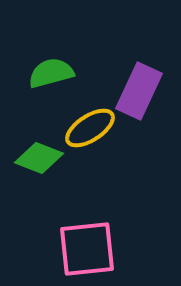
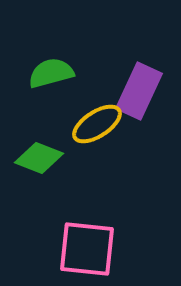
yellow ellipse: moved 7 px right, 4 px up
pink square: rotated 12 degrees clockwise
